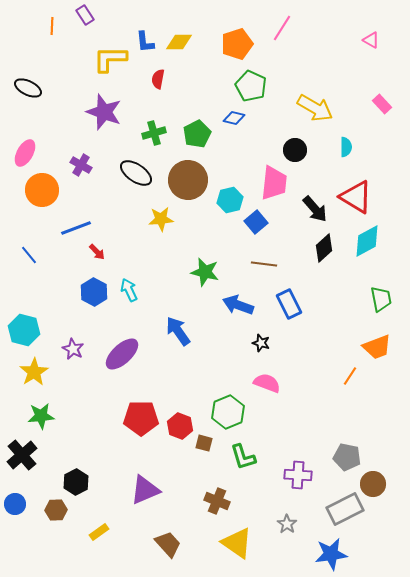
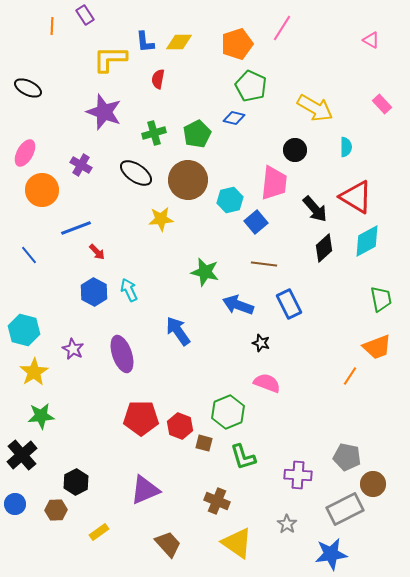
purple ellipse at (122, 354): rotated 66 degrees counterclockwise
